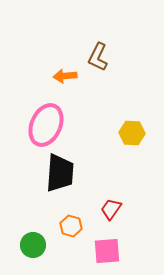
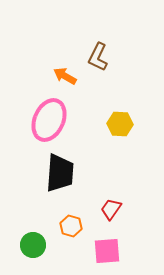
orange arrow: rotated 35 degrees clockwise
pink ellipse: moved 3 px right, 5 px up
yellow hexagon: moved 12 px left, 9 px up
